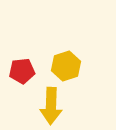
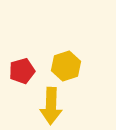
red pentagon: rotated 10 degrees counterclockwise
